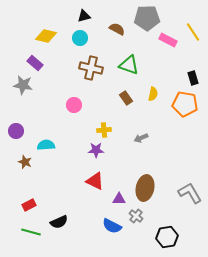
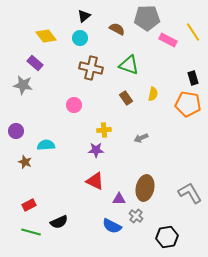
black triangle: rotated 24 degrees counterclockwise
yellow diamond: rotated 40 degrees clockwise
orange pentagon: moved 3 px right
